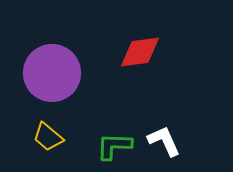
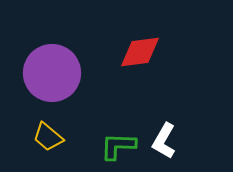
white L-shape: rotated 126 degrees counterclockwise
green L-shape: moved 4 px right
